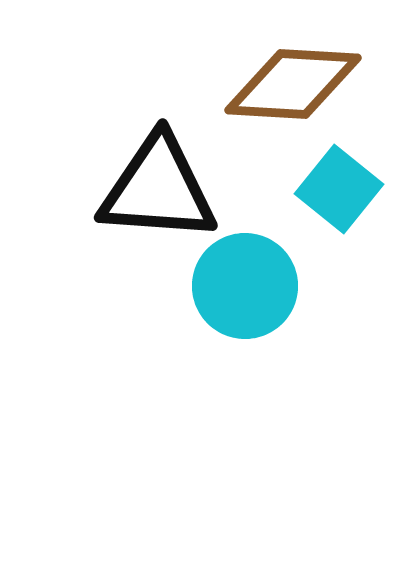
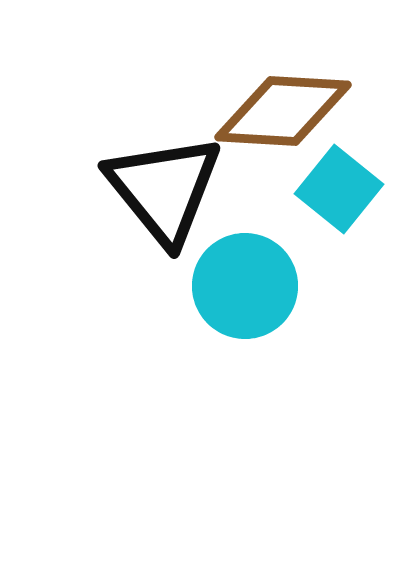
brown diamond: moved 10 px left, 27 px down
black triangle: moved 6 px right; rotated 47 degrees clockwise
